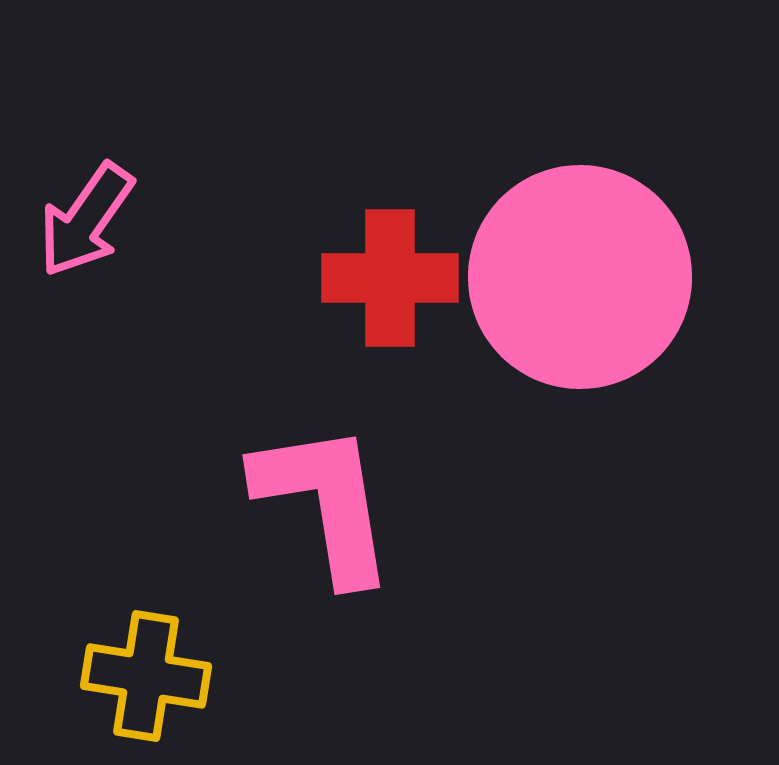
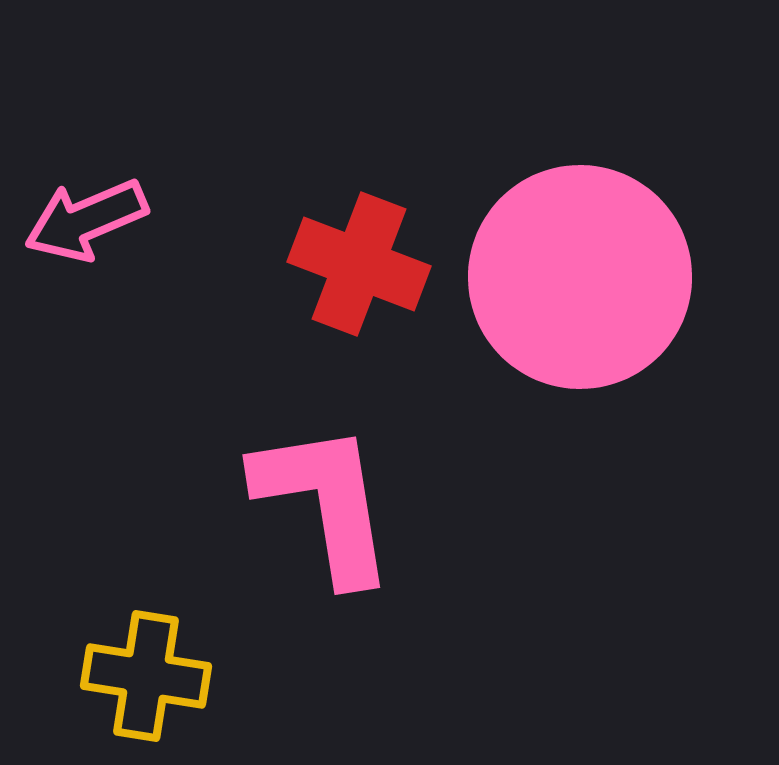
pink arrow: rotated 32 degrees clockwise
red cross: moved 31 px left, 14 px up; rotated 21 degrees clockwise
